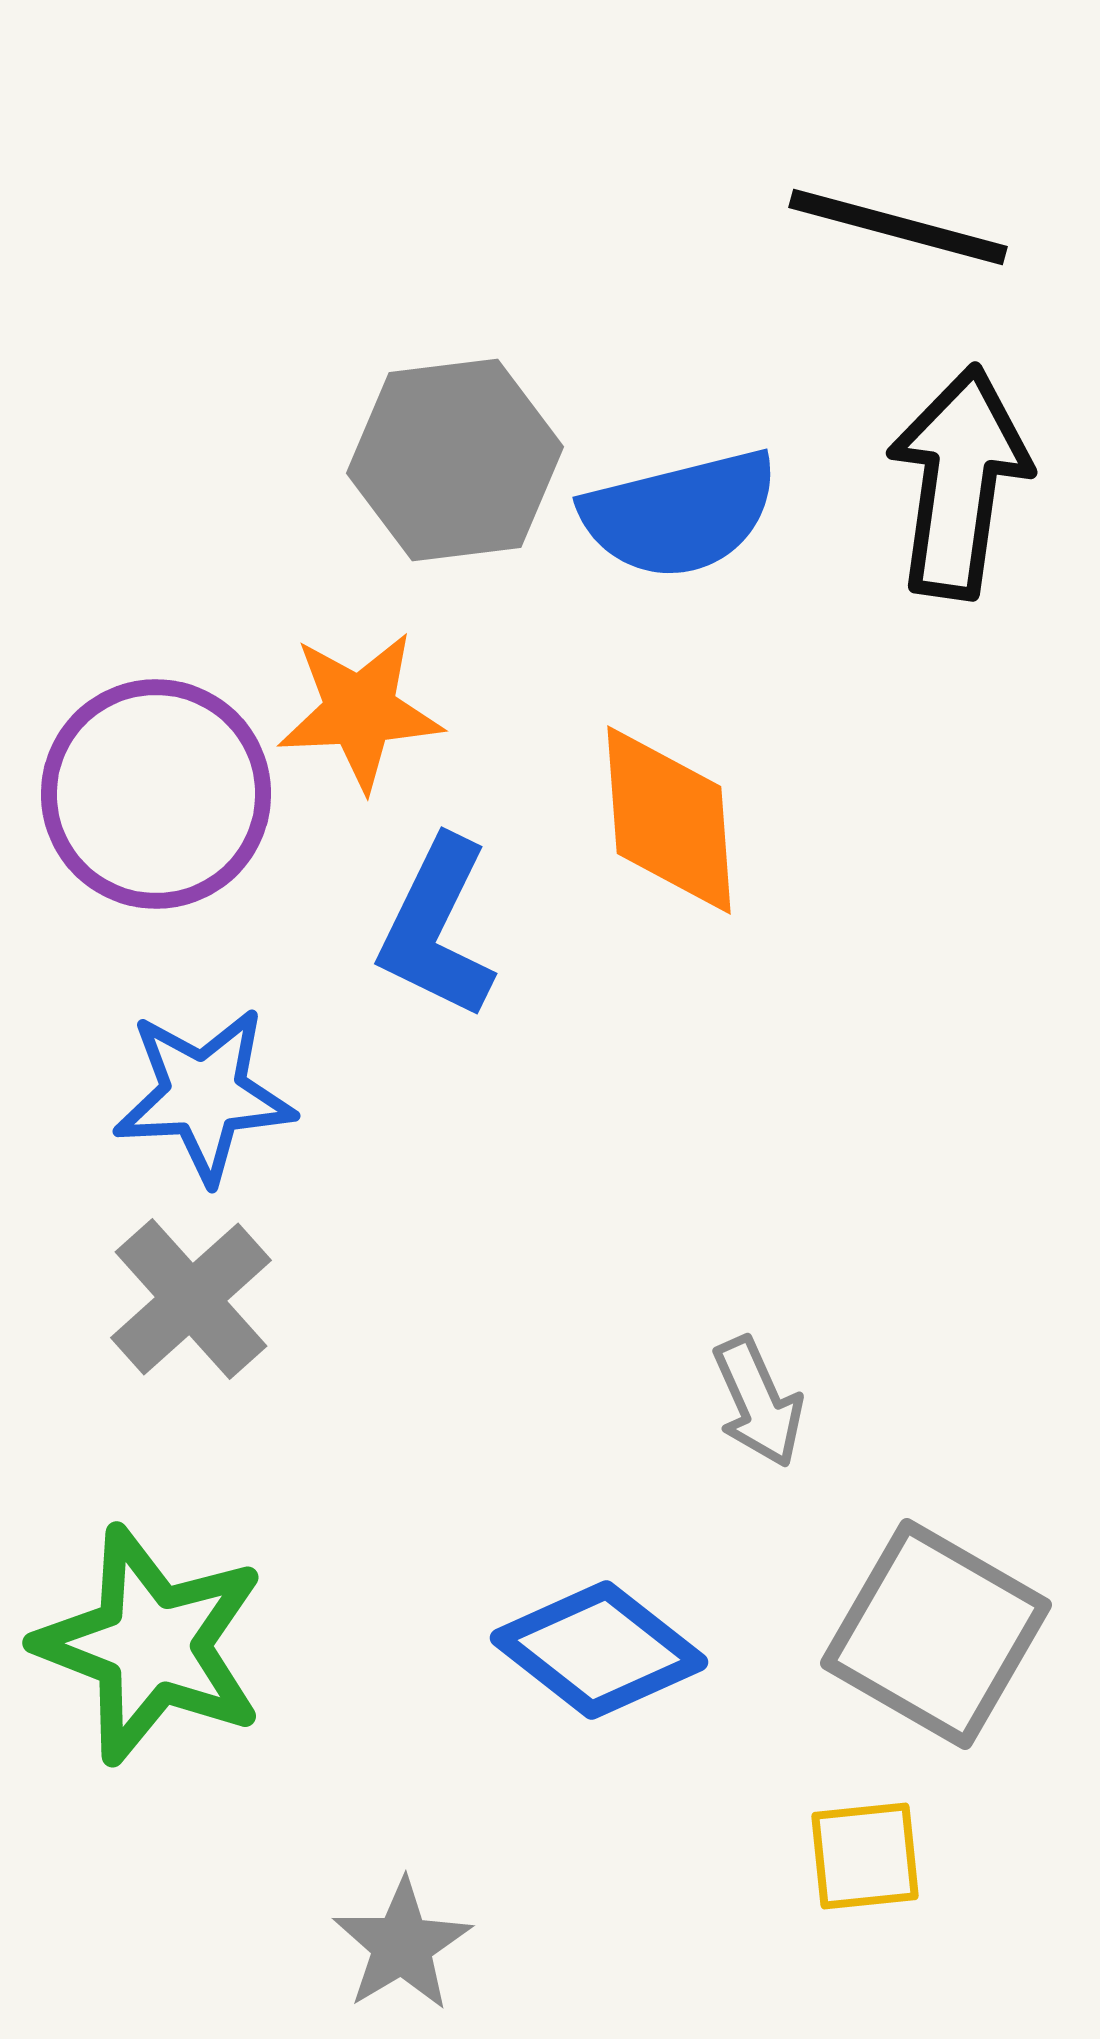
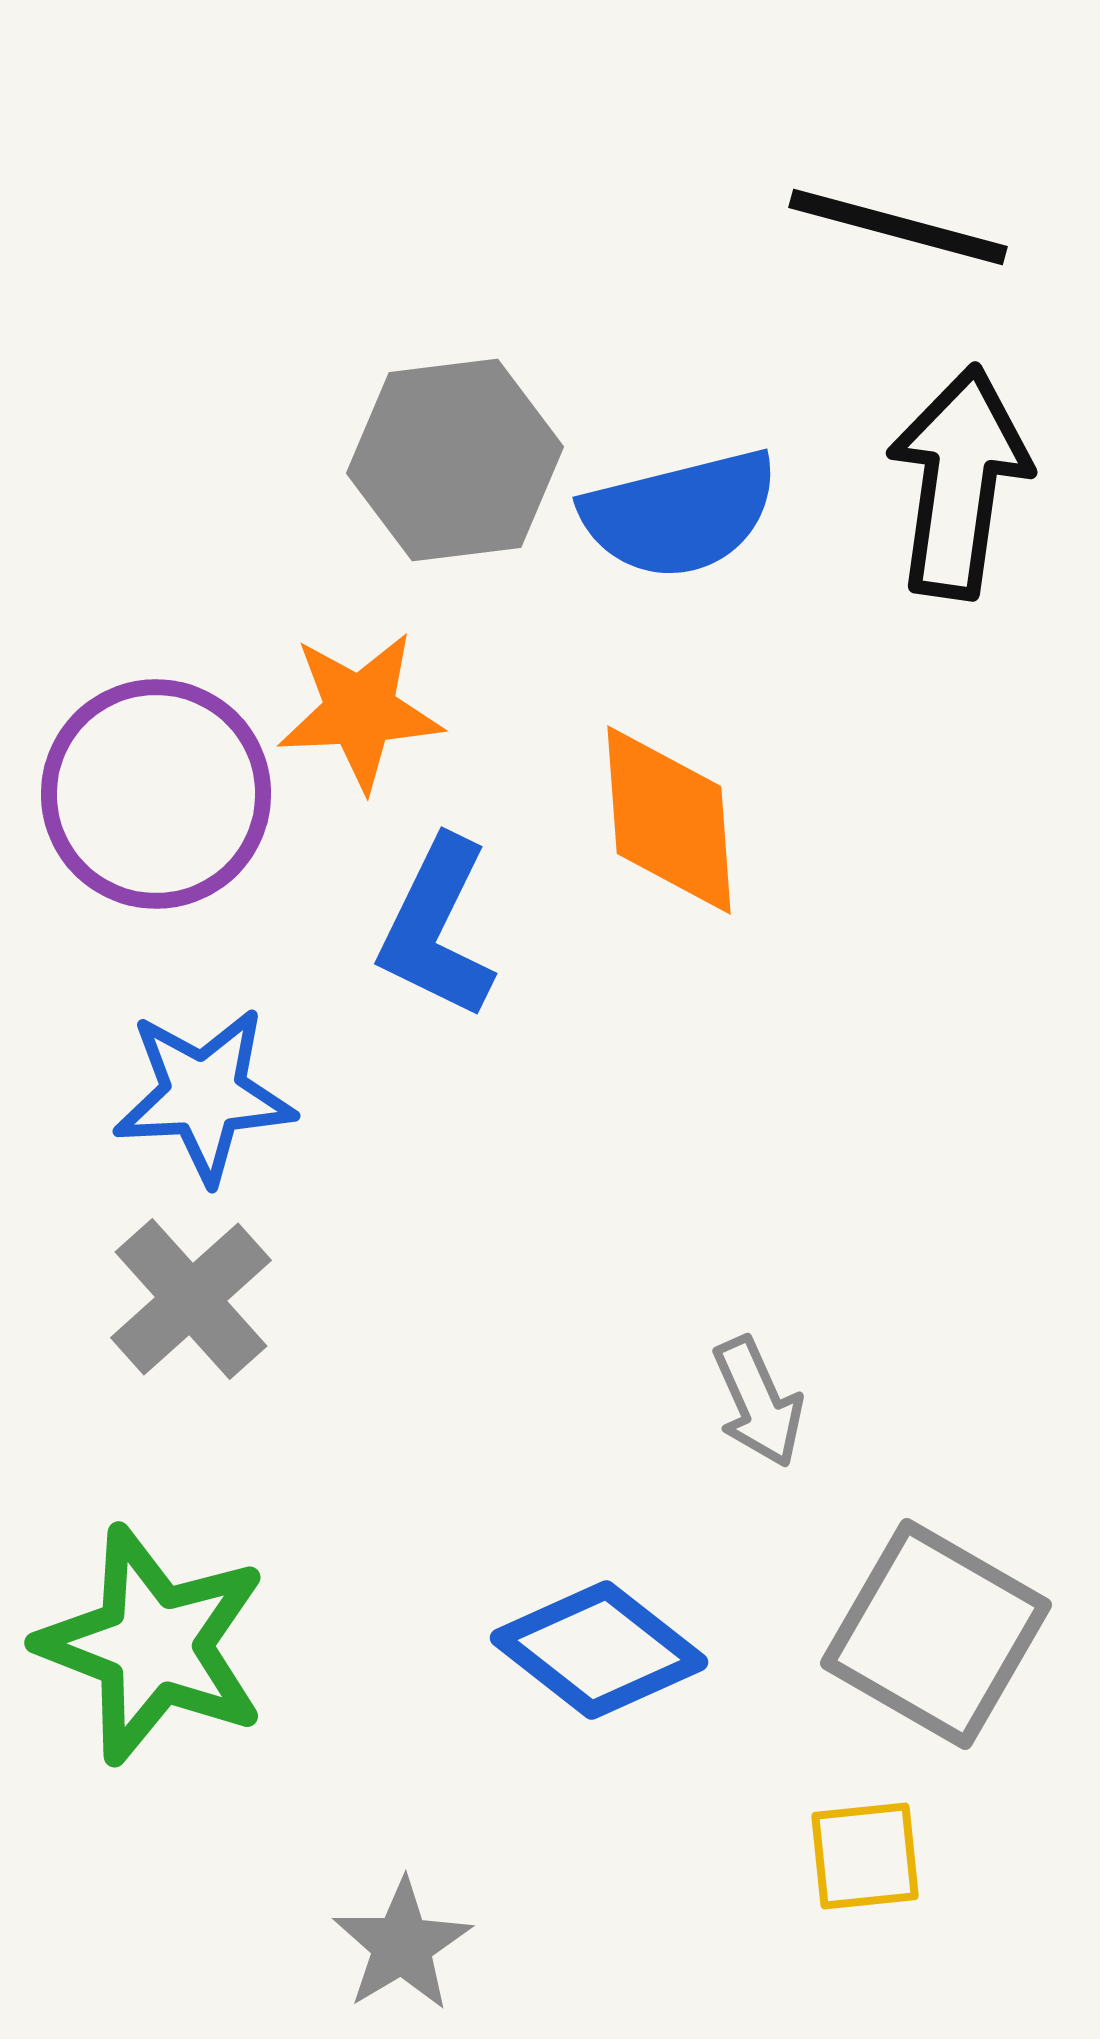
green star: moved 2 px right
